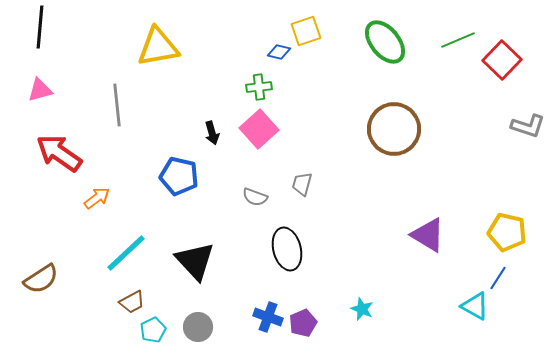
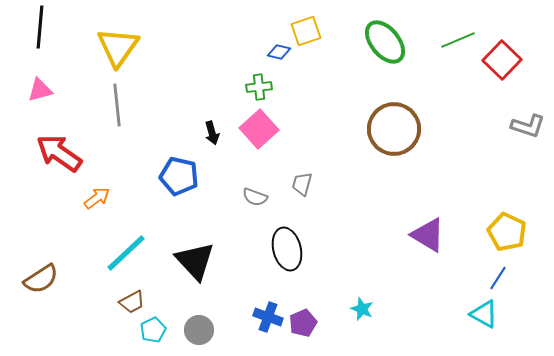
yellow triangle: moved 40 px left; rotated 45 degrees counterclockwise
yellow pentagon: rotated 12 degrees clockwise
cyan triangle: moved 9 px right, 8 px down
gray circle: moved 1 px right, 3 px down
